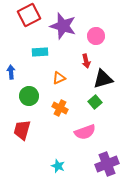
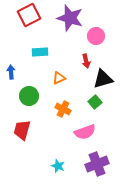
purple star: moved 7 px right, 8 px up
orange cross: moved 3 px right, 1 px down
purple cross: moved 10 px left
